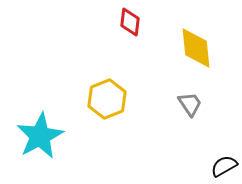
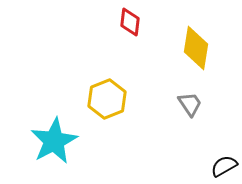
yellow diamond: rotated 15 degrees clockwise
cyan star: moved 14 px right, 5 px down
